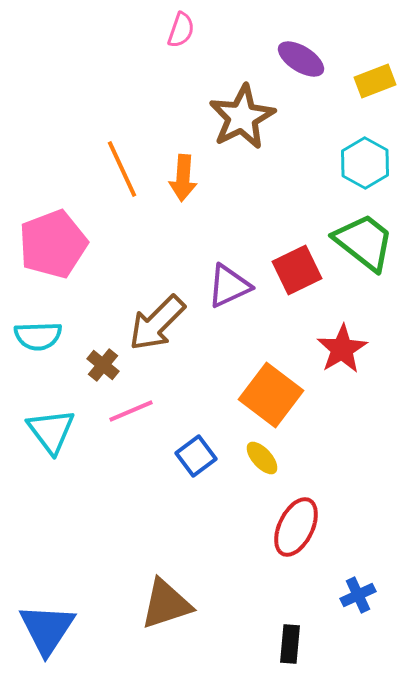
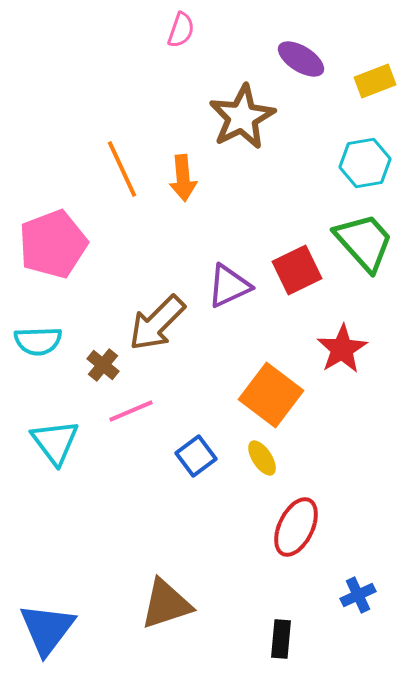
cyan hexagon: rotated 21 degrees clockwise
orange arrow: rotated 9 degrees counterclockwise
green trapezoid: rotated 10 degrees clockwise
cyan semicircle: moved 5 px down
cyan triangle: moved 4 px right, 11 px down
yellow ellipse: rotated 9 degrees clockwise
blue triangle: rotated 4 degrees clockwise
black rectangle: moved 9 px left, 5 px up
